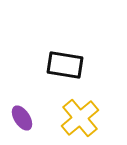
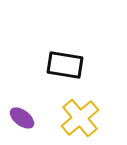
purple ellipse: rotated 20 degrees counterclockwise
